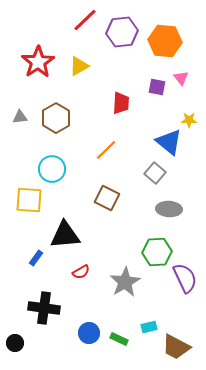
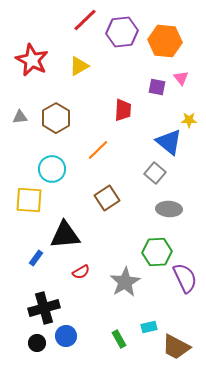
red star: moved 6 px left, 2 px up; rotated 12 degrees counterclockwise
red trapezoid: moved 2 px right, 7 px down
orange line: moved 8 px left
brown square: rotated 30 degrees clockwise
black cross: rotated 24 degrees counterclockwise
blue circle: moved 23 px left, 3 px down
green rectangle: rotated 36 degrees clockwise
black circle: moved 22 px right
